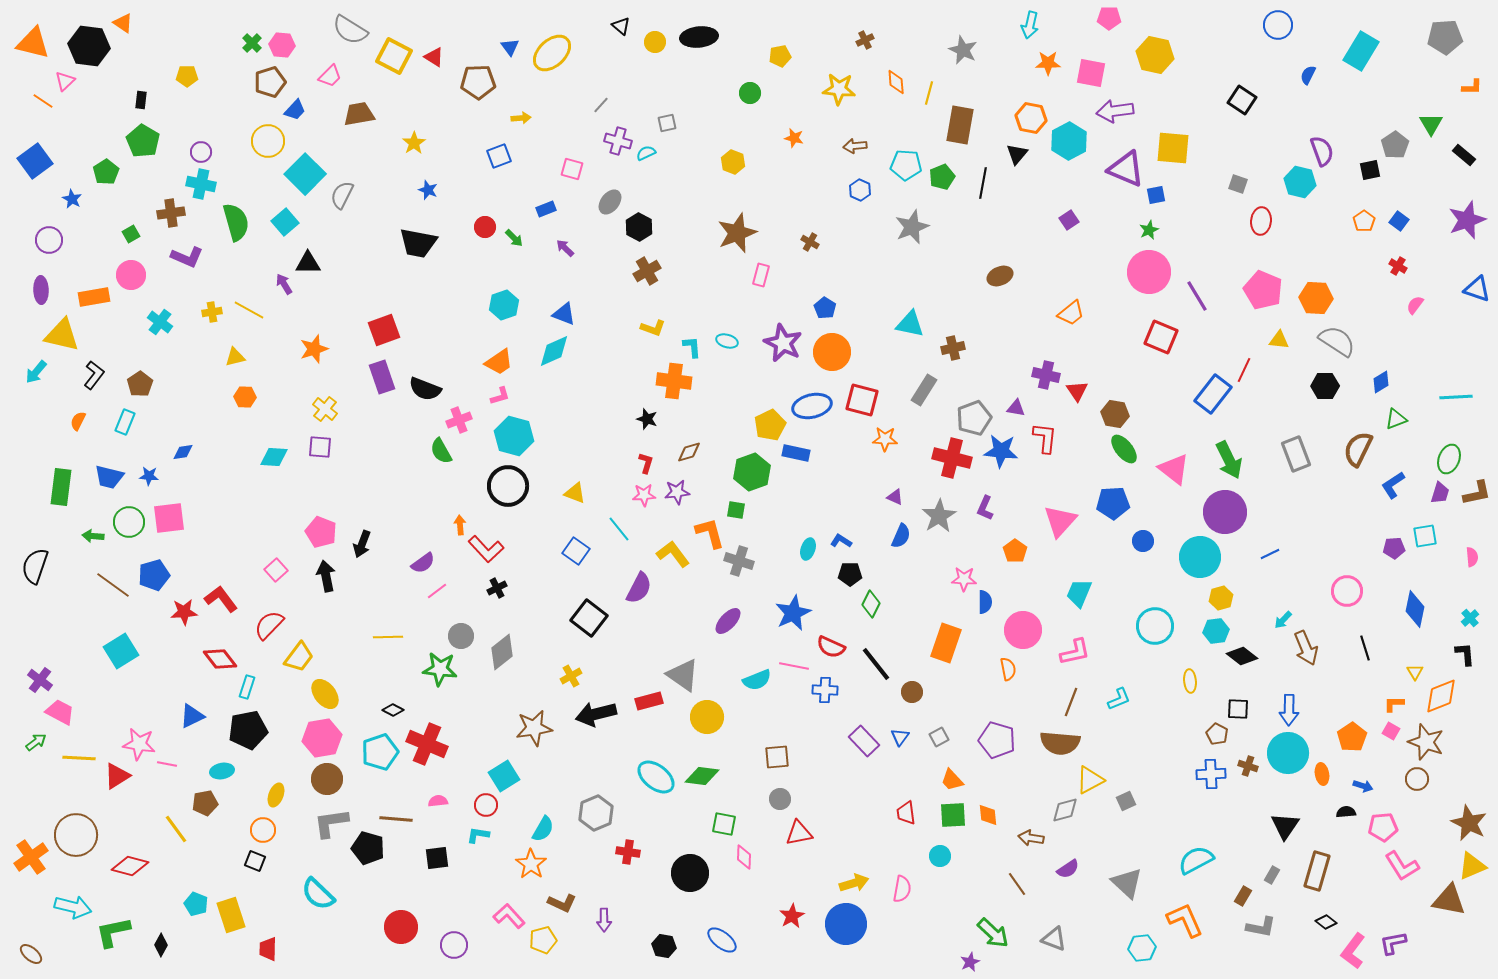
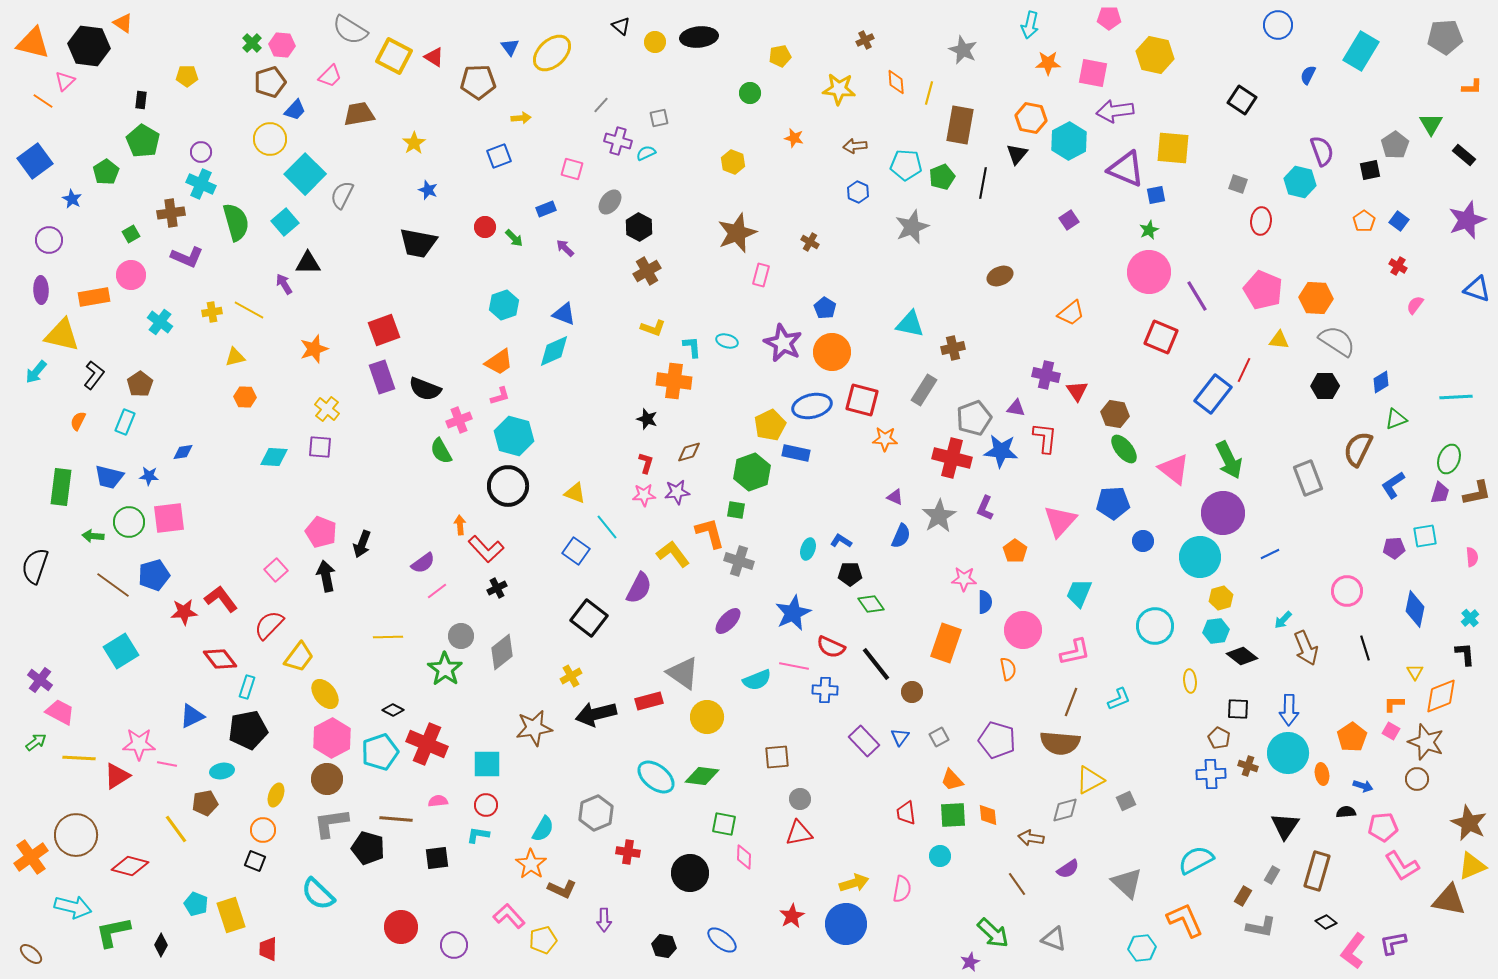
pink square at (1091, 73): moved 2 px right
gray square at (667, 123): moved 8 px left, 5 px up
yellow circle at (268, 141): moved 2 px right, 2 px up
cyan cross at (201, 184): rotated 12 degrees clockwise
blue hexagon at (860, 190): moved 2 px left, 2 px down
yellow cross at (325, 409): moved 2 px right
gray rectangle at (1296, 454): moved 12 px right, 24 px down
purple circle at (1225, 512): moved 2 px left, 1 px down
cyan line at (619, 529): moved 12 px left, 2 px up
green diamond at (871, 604): rotated 60 degrees counterclockwise
green star at (440, 669): moved 5 px right; rotated 28 degrees clockwise
gray triangle at (683, 675): moved 2 px up
brown pentagon at (1217, 734): moved 2 px right, 4 px down
pink hexagon at (322, 738): moved 10 px right; rotated 18 degrees counterclockwise
pink star at (139, 744): rotated 8 degrees counterclockwise
cyan square at (504, 776): moved 17 px left, 12 px up; rotated 32 degrees clockwise
gray circle at (780, 799): moved 20 px right
brown L-shape at (562, 903): moved 14 px up
